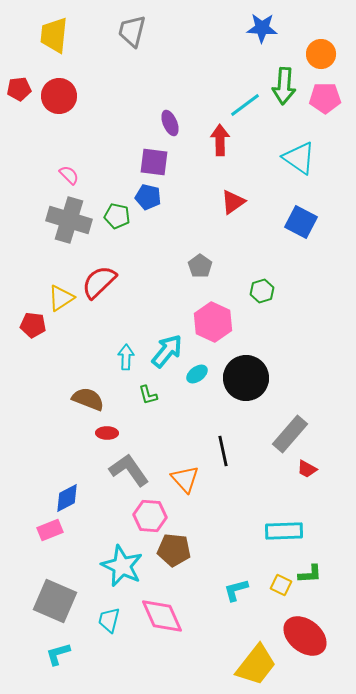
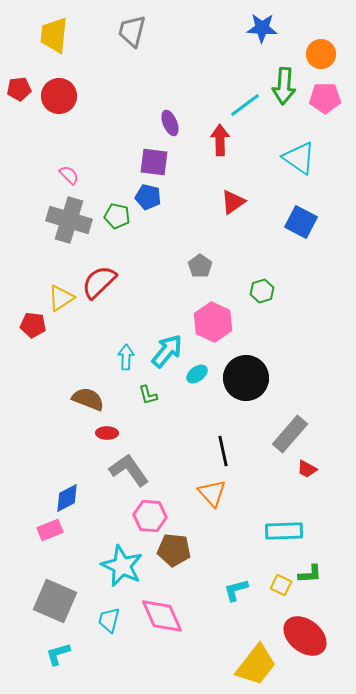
orange triangle at (185, 479): moved 27 px right, 14 px down
